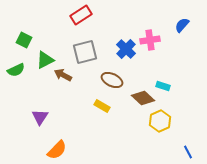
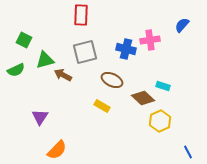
red rectangle: rotated 55 degrees counterclockwise
blue cross: rotated 30 degrees counterclockwise
green triangle: rotated 12 degrees clockwise
